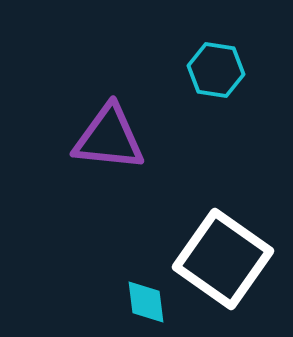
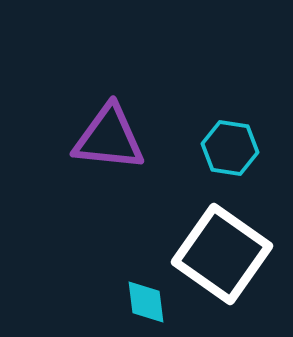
cyan hexagon: moved 14 px right, 78 px down
white square: moved 1 px left, 5 px up
